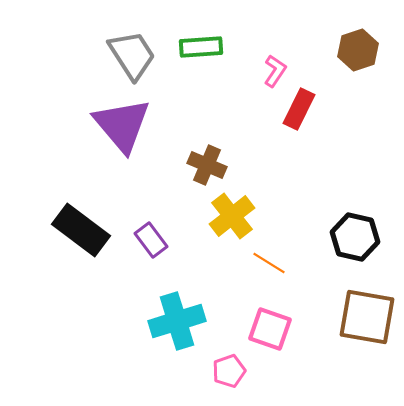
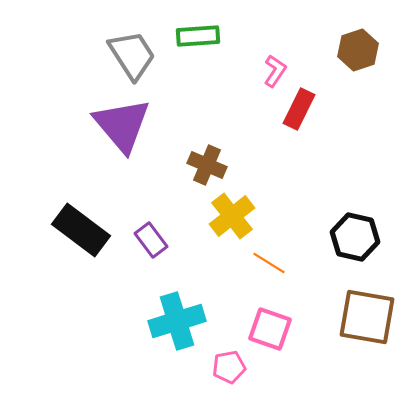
green rectangle: moved 3 px left, 11 px up
pink pentagon: moved 4 px up; rotated 8 degrees clockwise
